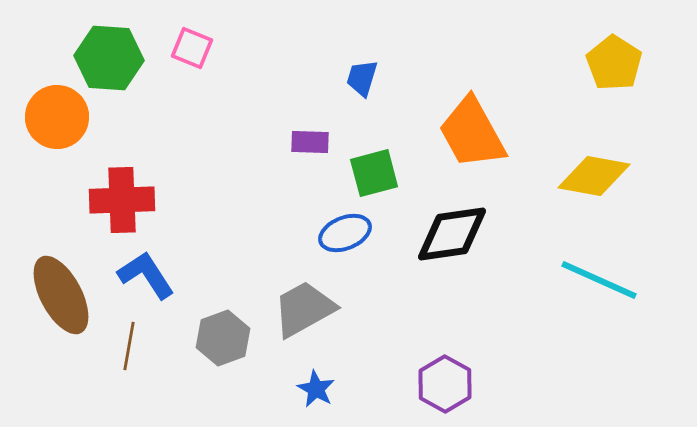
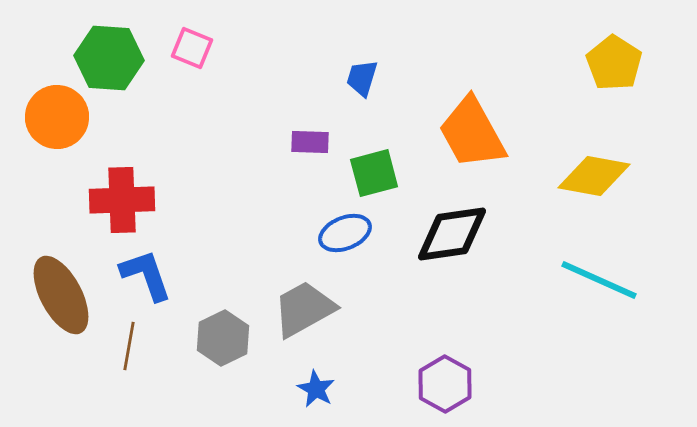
blue L-shape: rotated 14 degrees clockwise
gray hexagon: rotated 6 degrees counterclockwise
